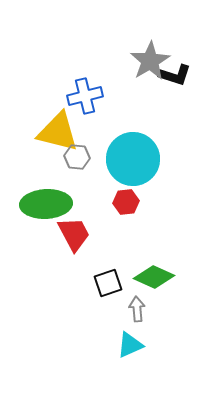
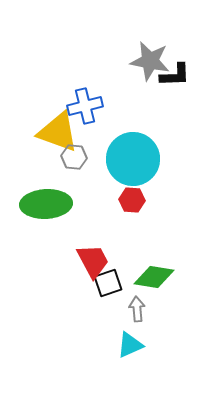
gray star: rotated 30 degrees counterclockwise
black L-shape: rotated 20 degrees counterclockwise
blue cross: moved 10 px down
yellow triangle: rotated 6 degrees clockwise
gray hexagon: moved 3 px left
red hexagon: moved 6 px right, 2 px up; rotated 10 degrees clockwise
red trapezoid: moved 19 px right, 27 px down
green diamond: rotated 15 degrees counterclockwise
